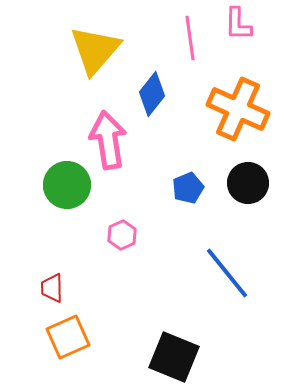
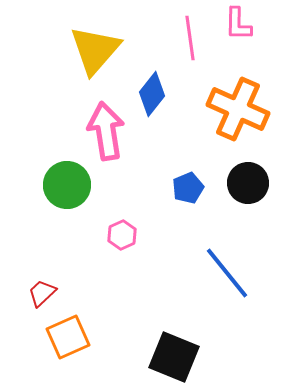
pink arrow: moved 2 px left, 9 px up
red trapezoid: moved 10 px left, 5 px down; rotated 48 degrees clockwise
